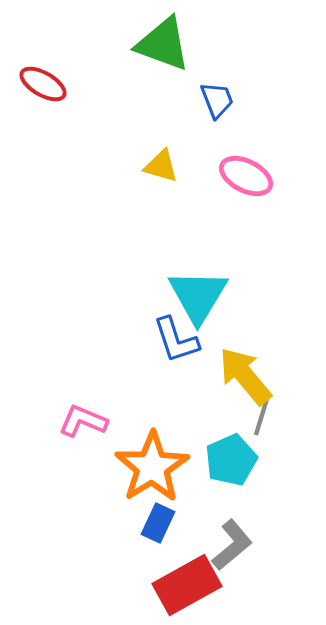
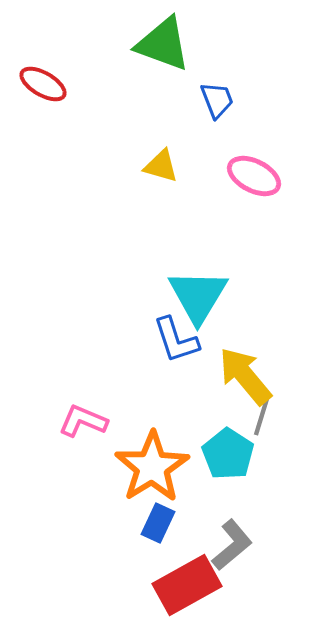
pink ellipse: moved 8 px right
cyan pentagon: moved 3 px left, 6 px up; rotated 15 degrees counterclockwise
